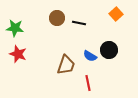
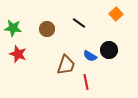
brown circle: moved 10 px left, 11 px down
black line: rotated 24 degrees clockwise
green star: moved 2 px left
red line: moved 2 px left, 1 px up
